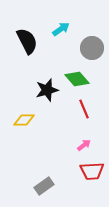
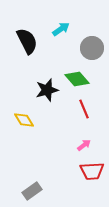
yellow diamond: rotated 60 degrees clockwise
gray rectangle: moved 12 px left, 5 px down
